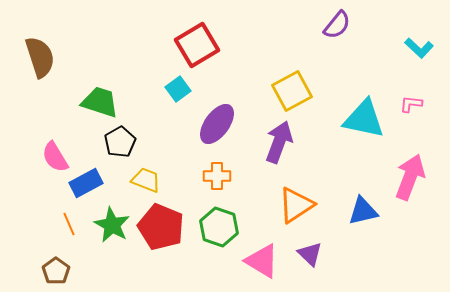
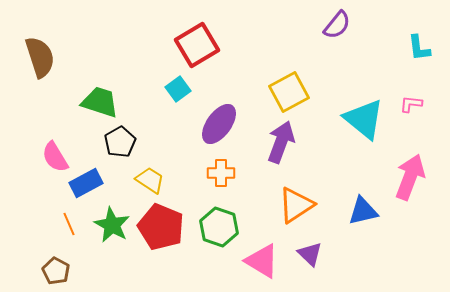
cyan L-shape: rotated 40 degrees clockwise
yellow square: moved 3 px left, 1 px down
cyan triangle: rotated 27 degrees clockwise
purple ellipse: moved 2 px right
purple arrow: moved 2 px right
orange cross: moved 4 px right, 3 px up
yellow trapezoid: moved 4 px right; rotated 12 degrees clockwise
brown pentagon: rotated 8 degrees counterclockwise
